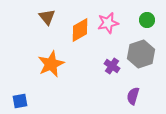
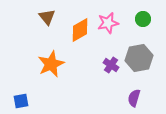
green circle: moved 4 px left, 1 px up
gray hexagon: moved 2 px left, 4 px down; rotated 8 degrees clockwise
purple cross: moved 1 px left, 1 px up
purple semicircle: moved 1 px right, 2 px down
blue square: moved 1 px right
